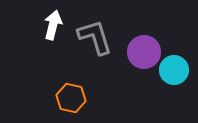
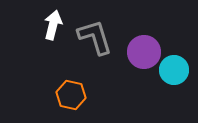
orange hexagon: moved 3 px up
